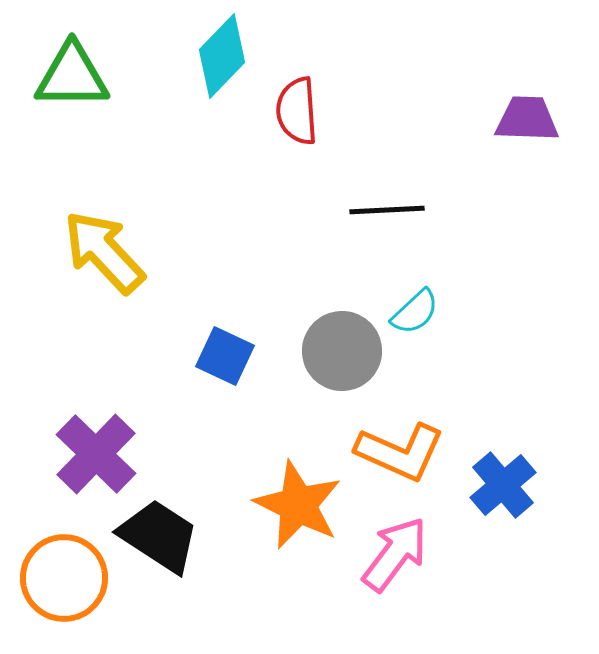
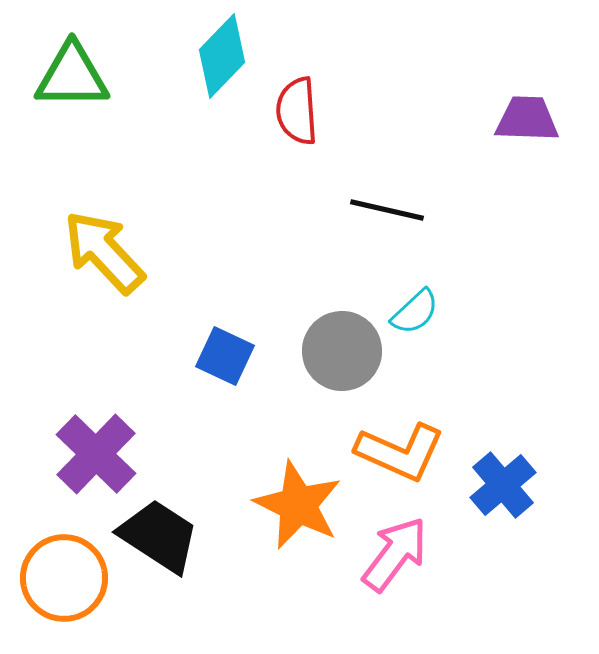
black line: rotated 16 degrees clockwise
